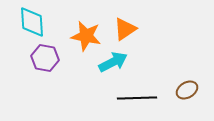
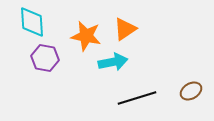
cyan arrow: rotated 16 degrees clockwise
brown ellipse: moved 4 px right, 1 px down
black line: rotated 15 degrees counterclockwise
